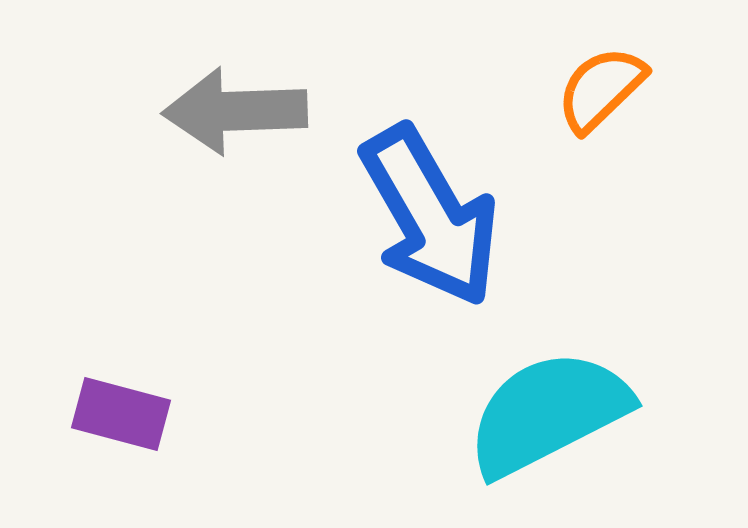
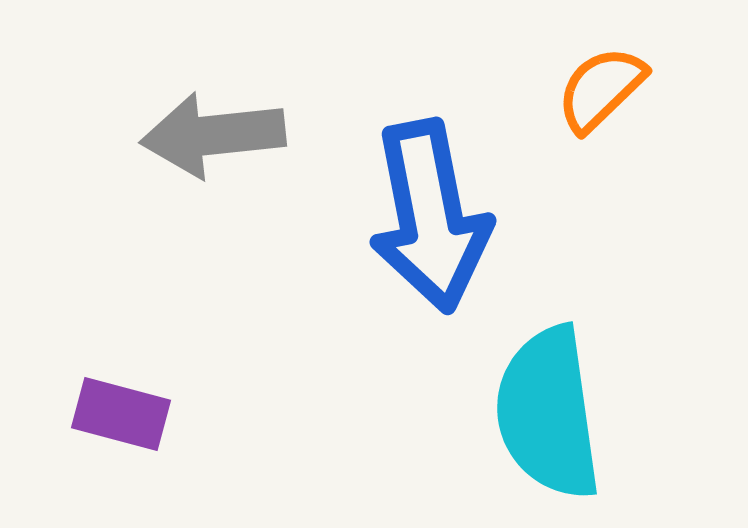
gray arrow: moved 22 px left, 24 px down; rotated 4 degrees counterclockwise
blue arrow: rotated 19 degrees clockwise
cyan semicircle: rotated 71 degrees counterclockwise
